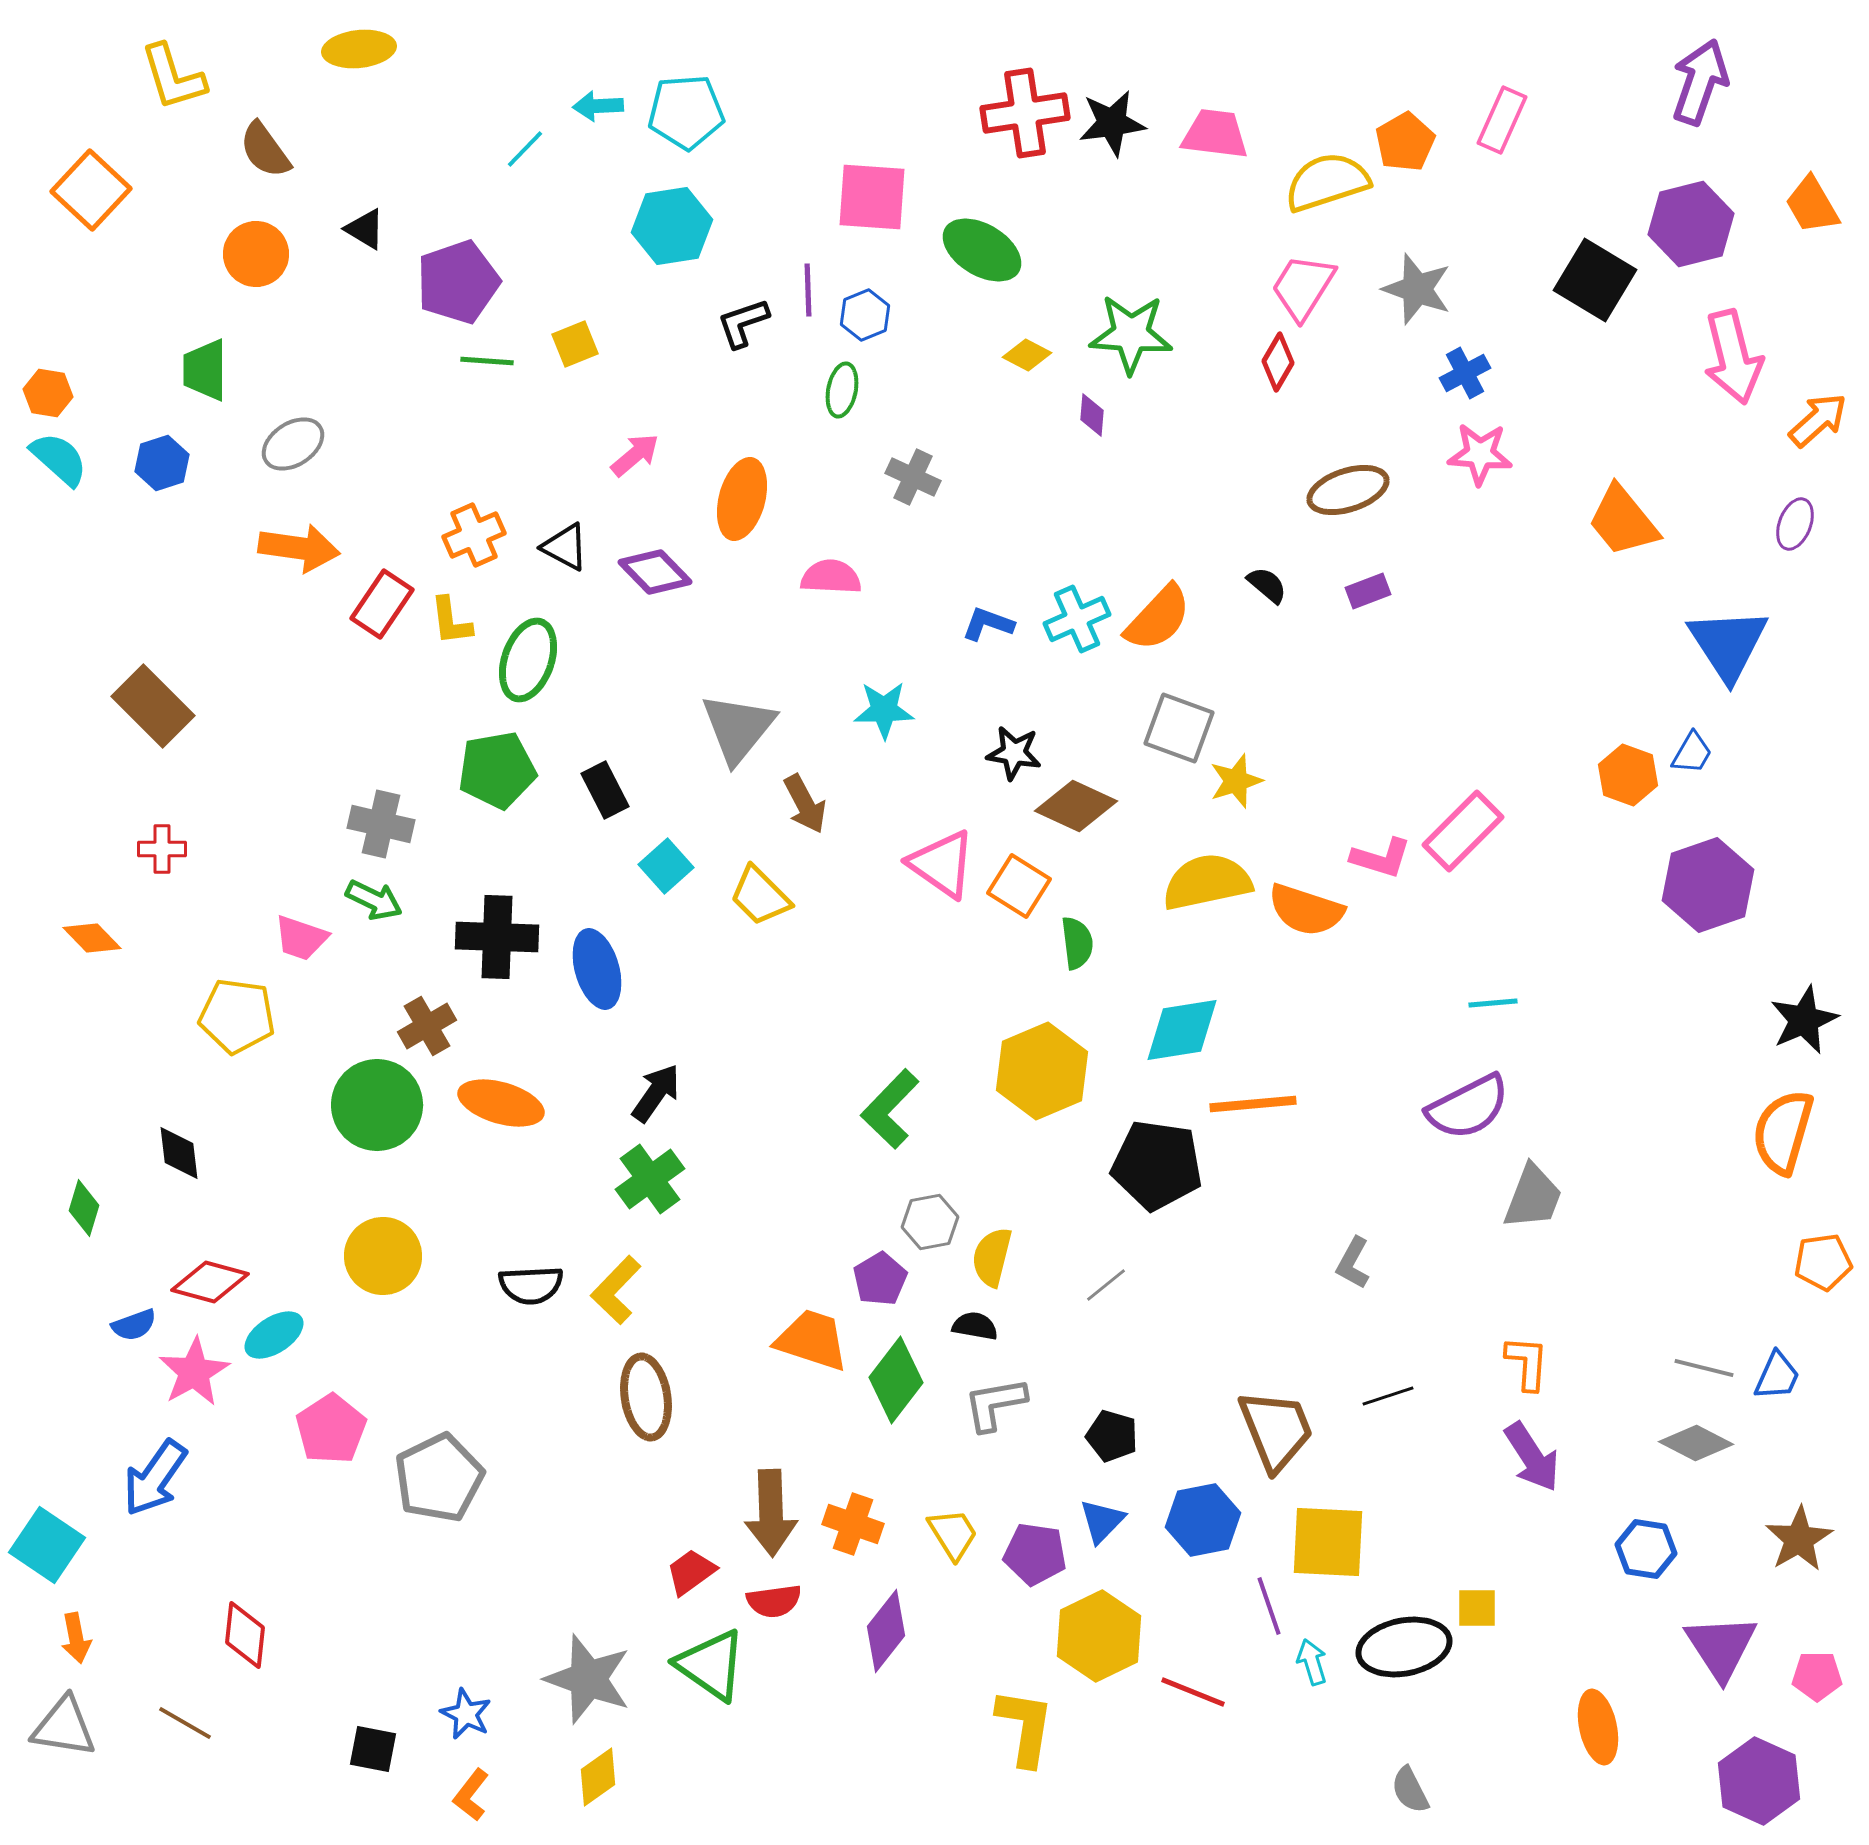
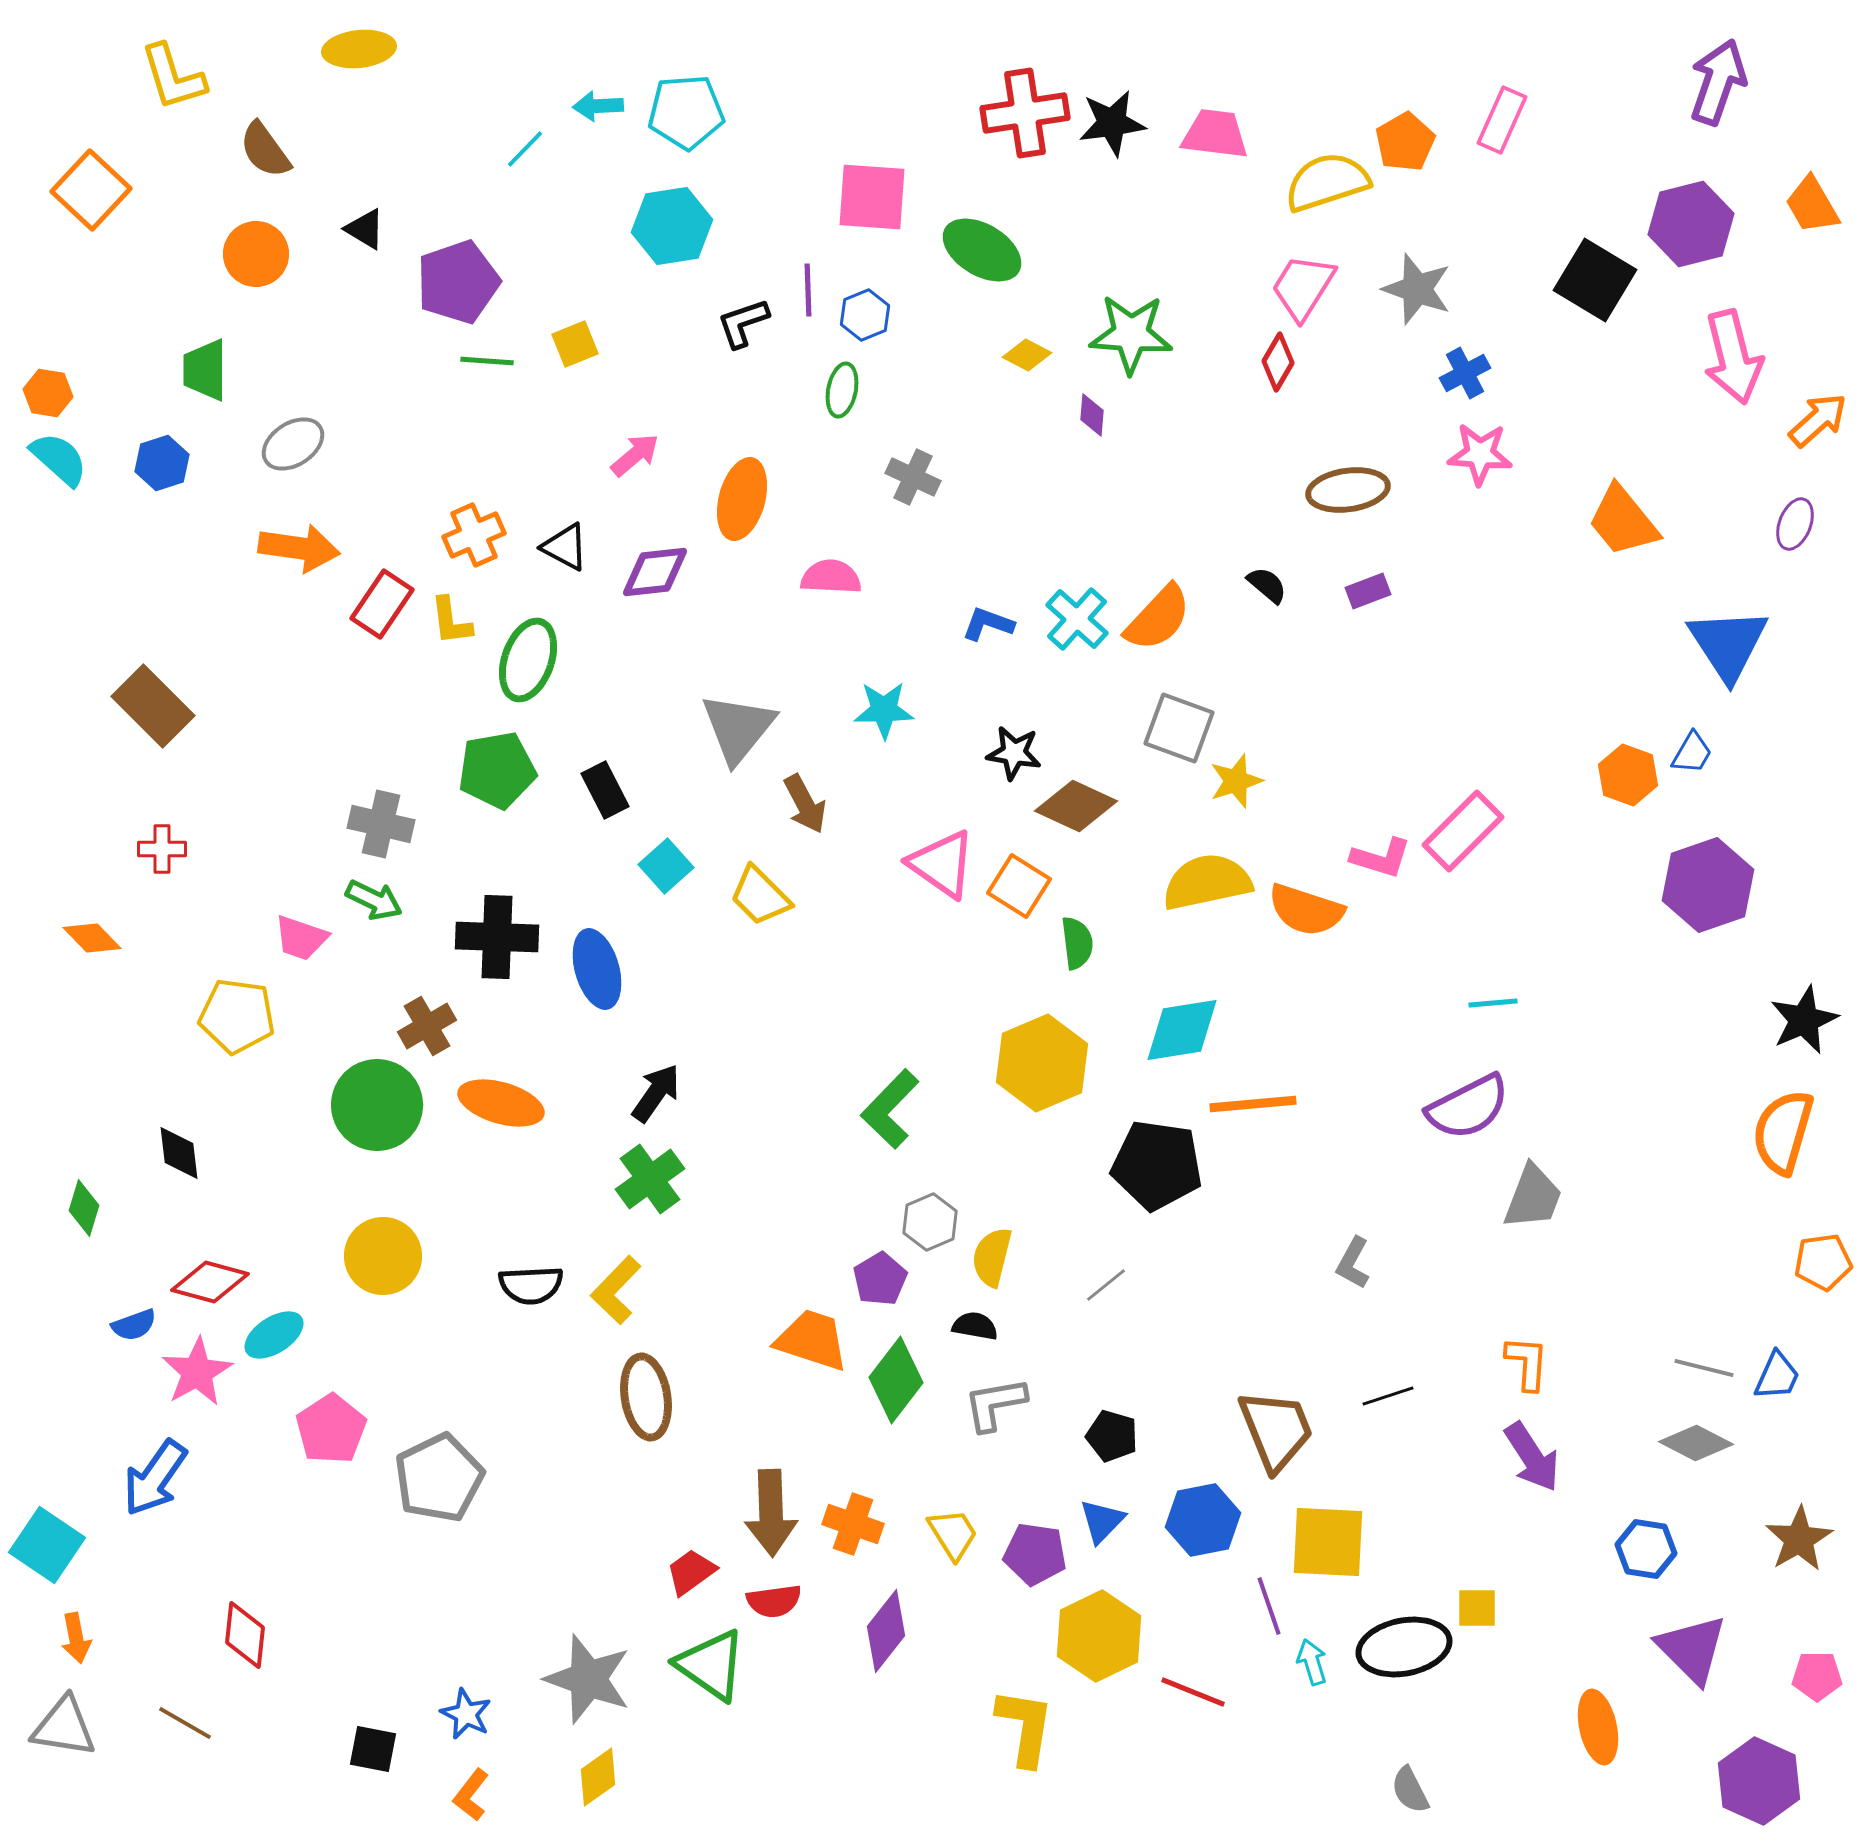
purple arrow at (1700, 82): moved 18 px right
brown ellipse at (1348, 490): rotated 10 degrees clockwise
purple diamond at (655, 572): rotated 52 degrees counterclockwise
cyan cross at (1077, 619): rotated 24 degrees counterclockwise
yellow hexagon at (1042, 1071): moved 8 px up
gray hexagon at (930, 1222): rotated 12 degrees counterclockwise
pink star at (194, 1372): moved 3 px right
purple triangle at (1721, 1647): moved 29 px left, 2 px down; rotated 12 degrees counterclockwise
